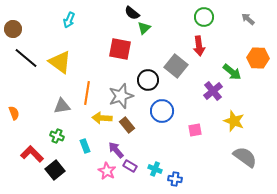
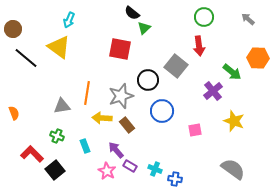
yellow triangle: moved 1 px left, 15 px up
gray semicircle: moved 12 px left, 12 px down
